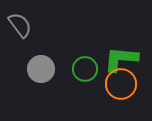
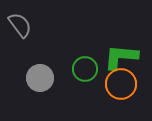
green L-shape: moved 2 px up
gray circle: moved 1 px left, 9 px down
